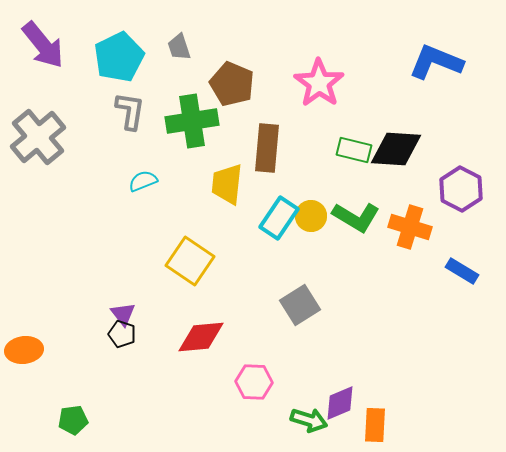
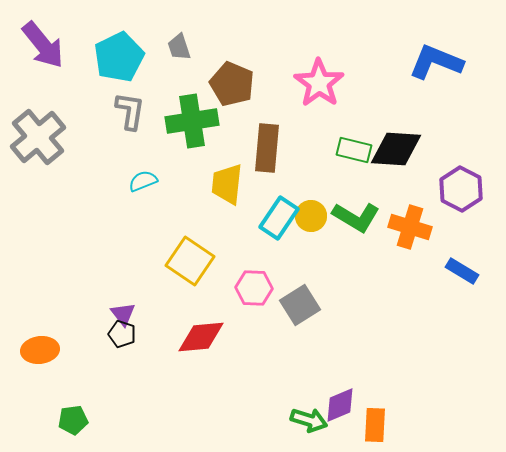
orange ellipse: moved 16 px right
pink hexagon: moved 94 px up
purple diamond: moved 2 px down
